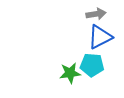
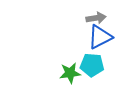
gray arrow: moved 4 px down
